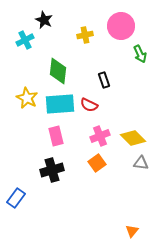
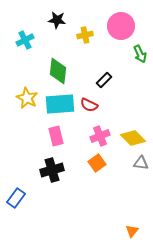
black star: moved 13 px right; rotated 18 degrees counterclockwise
black rectangle: rotated 63 degrees clockwise
